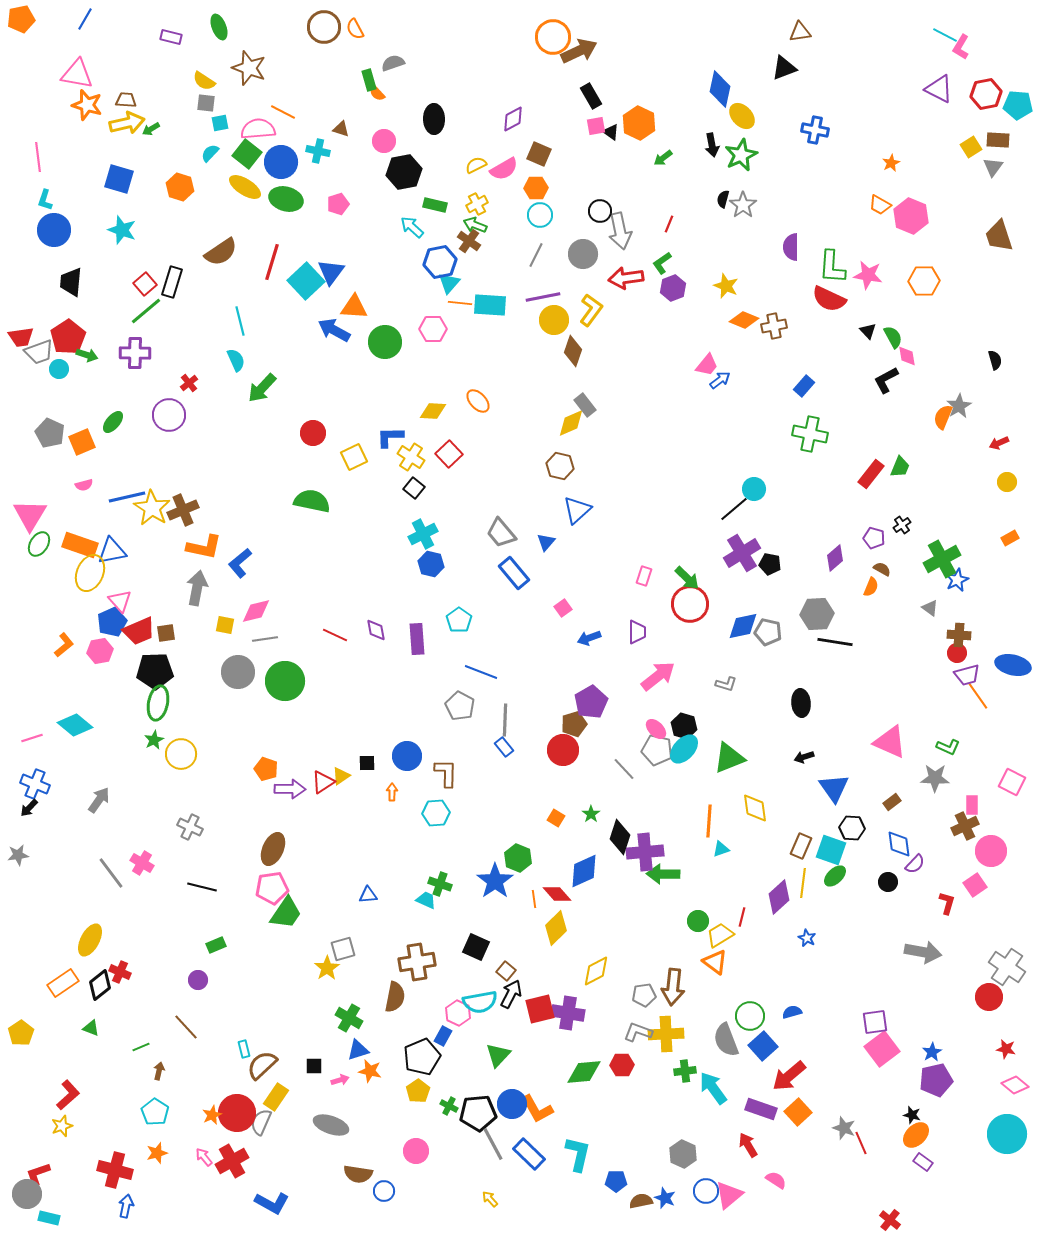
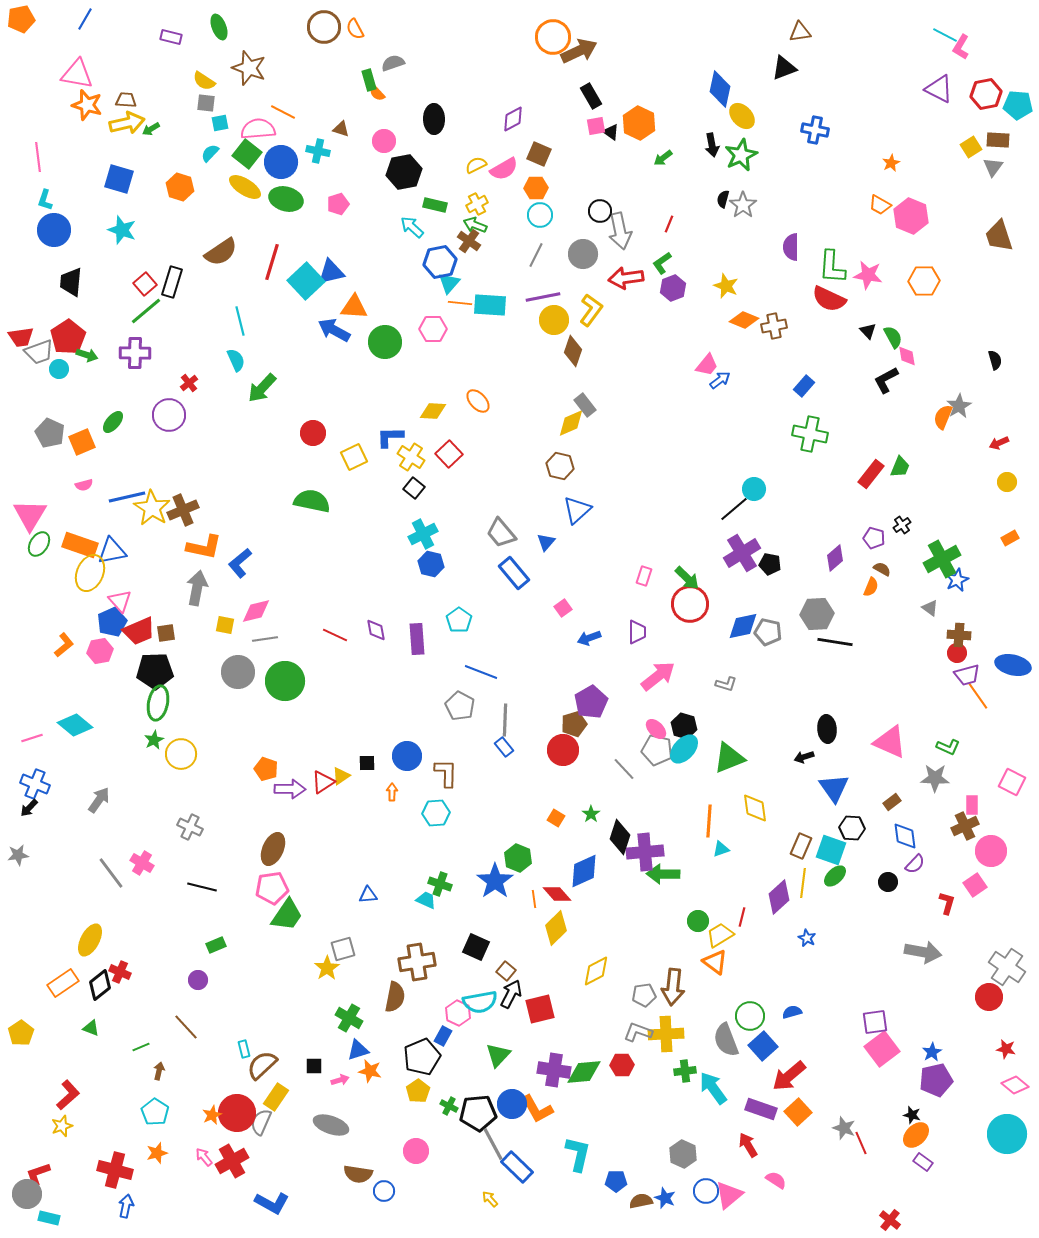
blue triangle at (331, 272): rotated 40 degrees clockwise
black ellipse at (801, 703): moved 26 px right, 26 px down
blue diamond at (899, 844): moved 6 px right, 8 px up
green trapezoid at (286, 913): moved 1 px right, 2 px down
purple cross at (568, 1013): moved 14 px left, 57 px down
blue rectangle at (529, 1154): moved 12 px left, 13 px down
